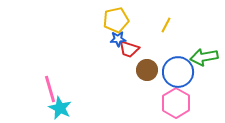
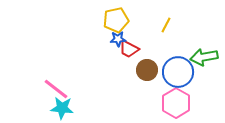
red trapezoid: rotated 10 degrees clockwise
pink line: moved 6 px right; rotated 36 degrees counterclockwise
cyan star: moved 2 px right; rotated 20 degrees counterclockwise
